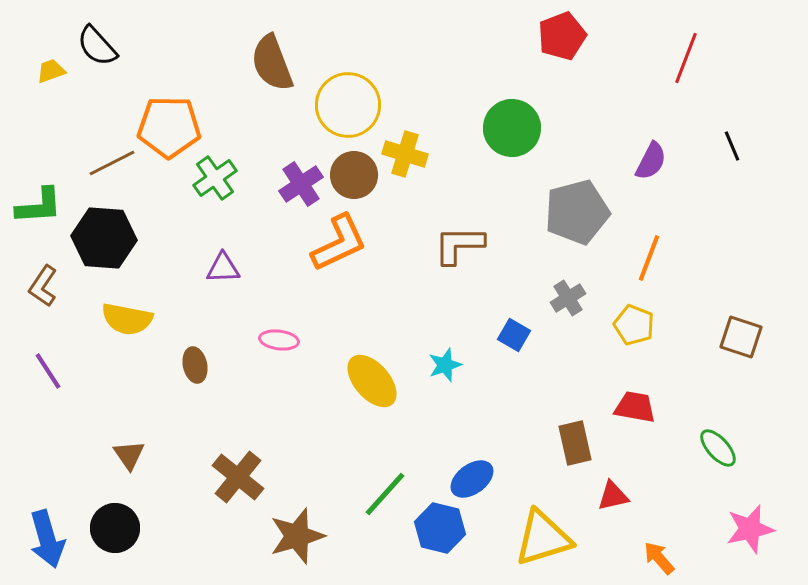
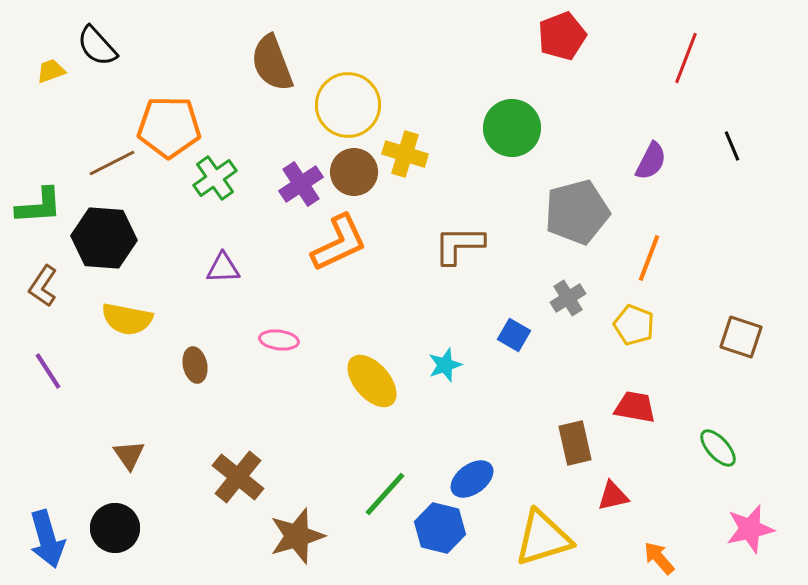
brown circle at (354, 175): moved 3 px up
